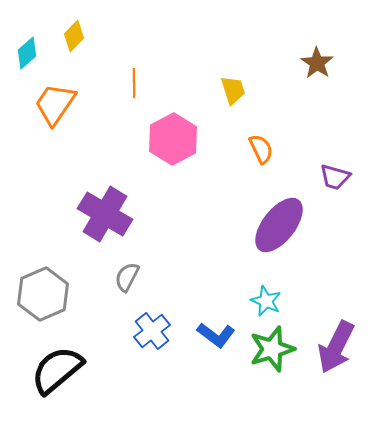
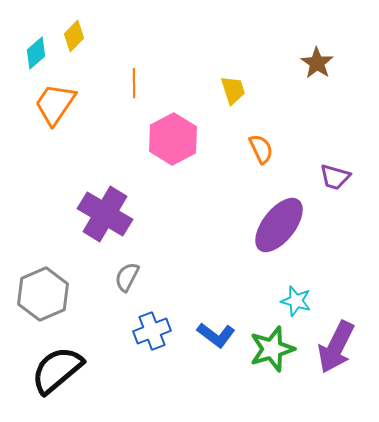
cyan diamond: moved 9 px right
cyan star: moved 30 px right; rotated 8 degrees counterclockwise
blue cross: rotated 18 degrees clockwise
